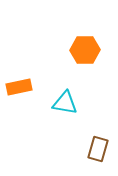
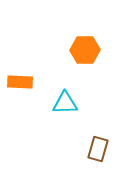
orange rectangle: moved 1 px right, 5 px up; rotated 15 degrees clockwise
cyan triangle: rotated 12 degrees counterclockwise
